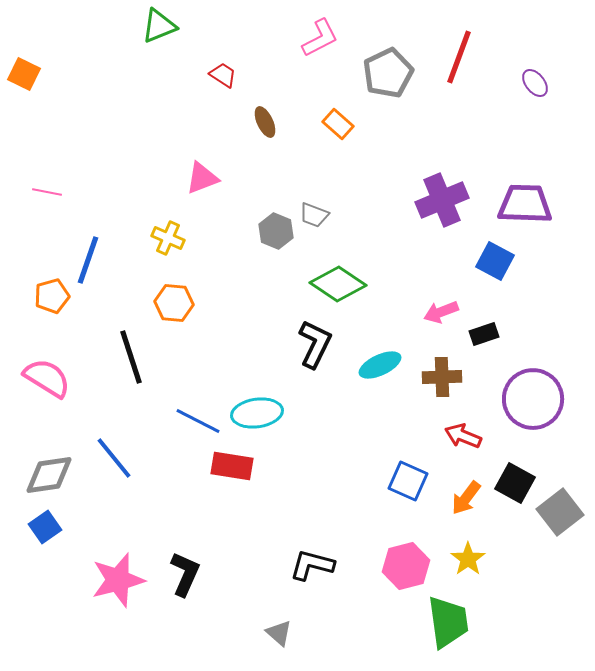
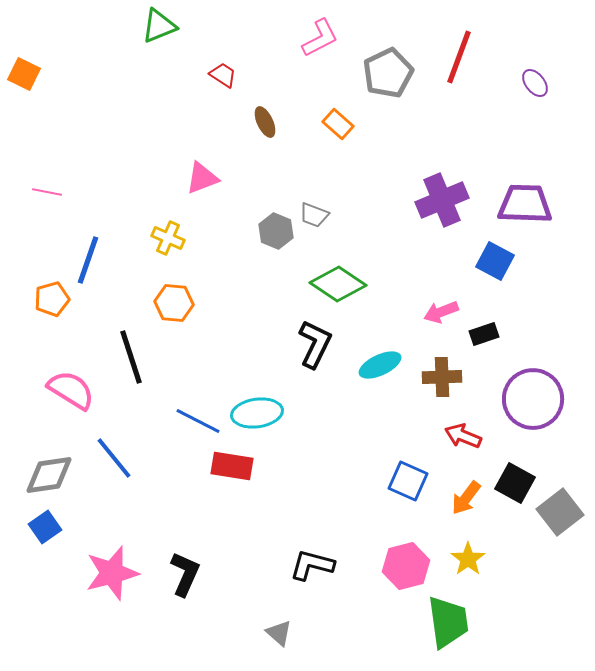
orange pentagon at (52, 296): moved 3 px down
pink semicircle at (47, 378): moved 24 px right, 12 px down
pink star at (118, 580): moved 6 px left, 7 px up
